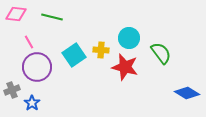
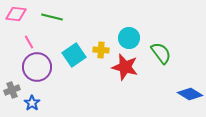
blue diamond: moved 3 px right, 1 px down
